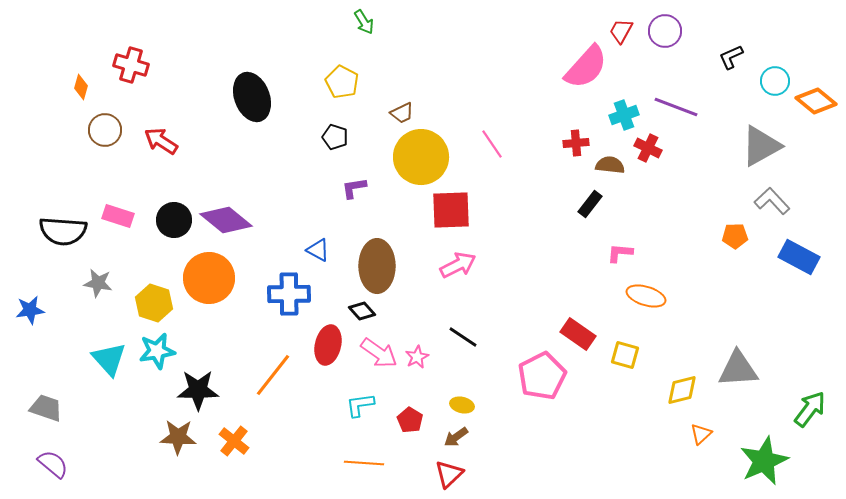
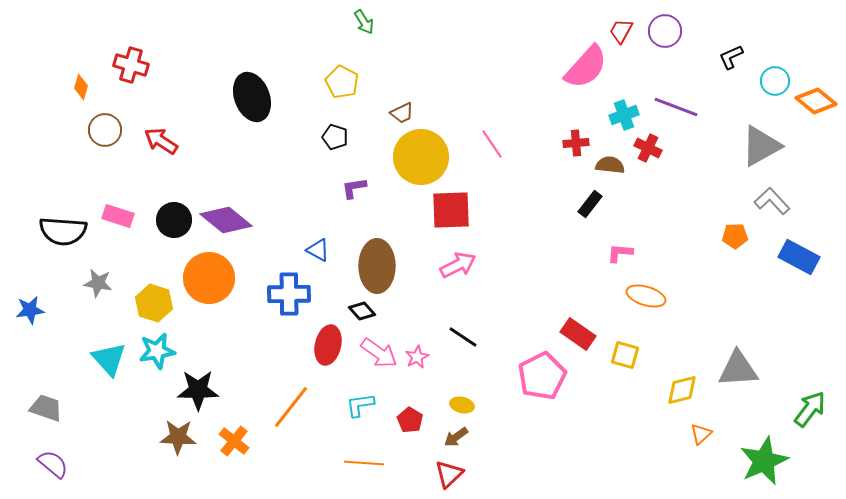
orange line at (273, 375): moved 18 px right, 32 px down
